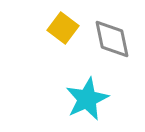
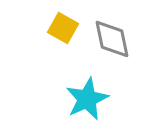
yellow square: rotated 8 degrees counterclockwise
